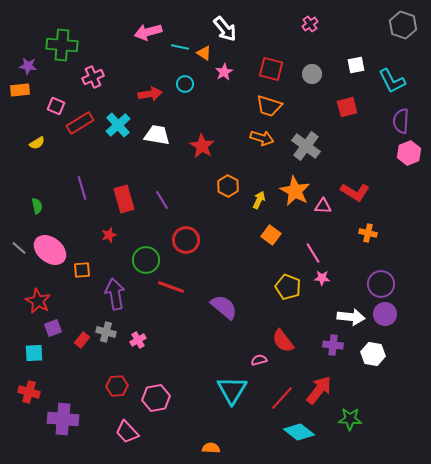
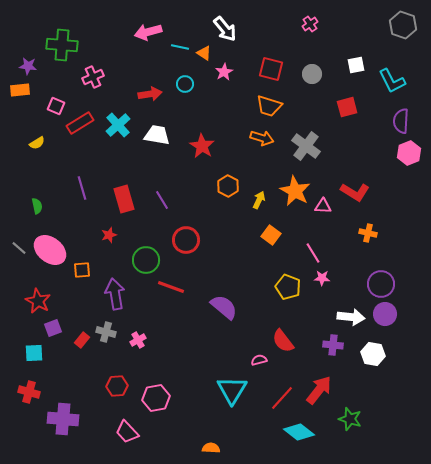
green star at (350, 419): rotated 15 degrees clockwise
